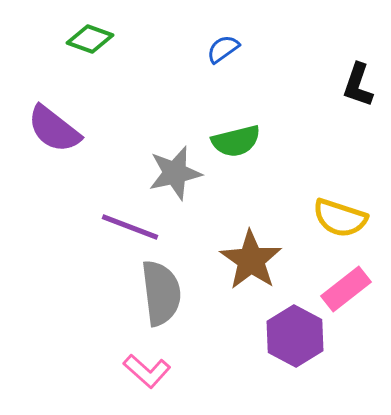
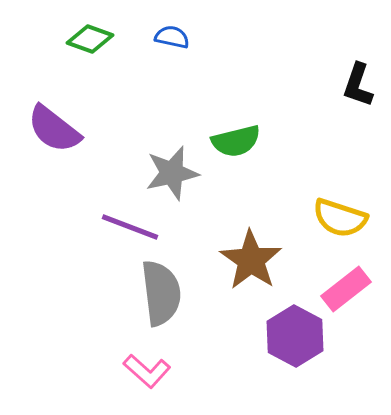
blue semicircle: moved 51 px left, 12 px up; rotated 48 degrees clockwise
gray star: moved 3 px left
